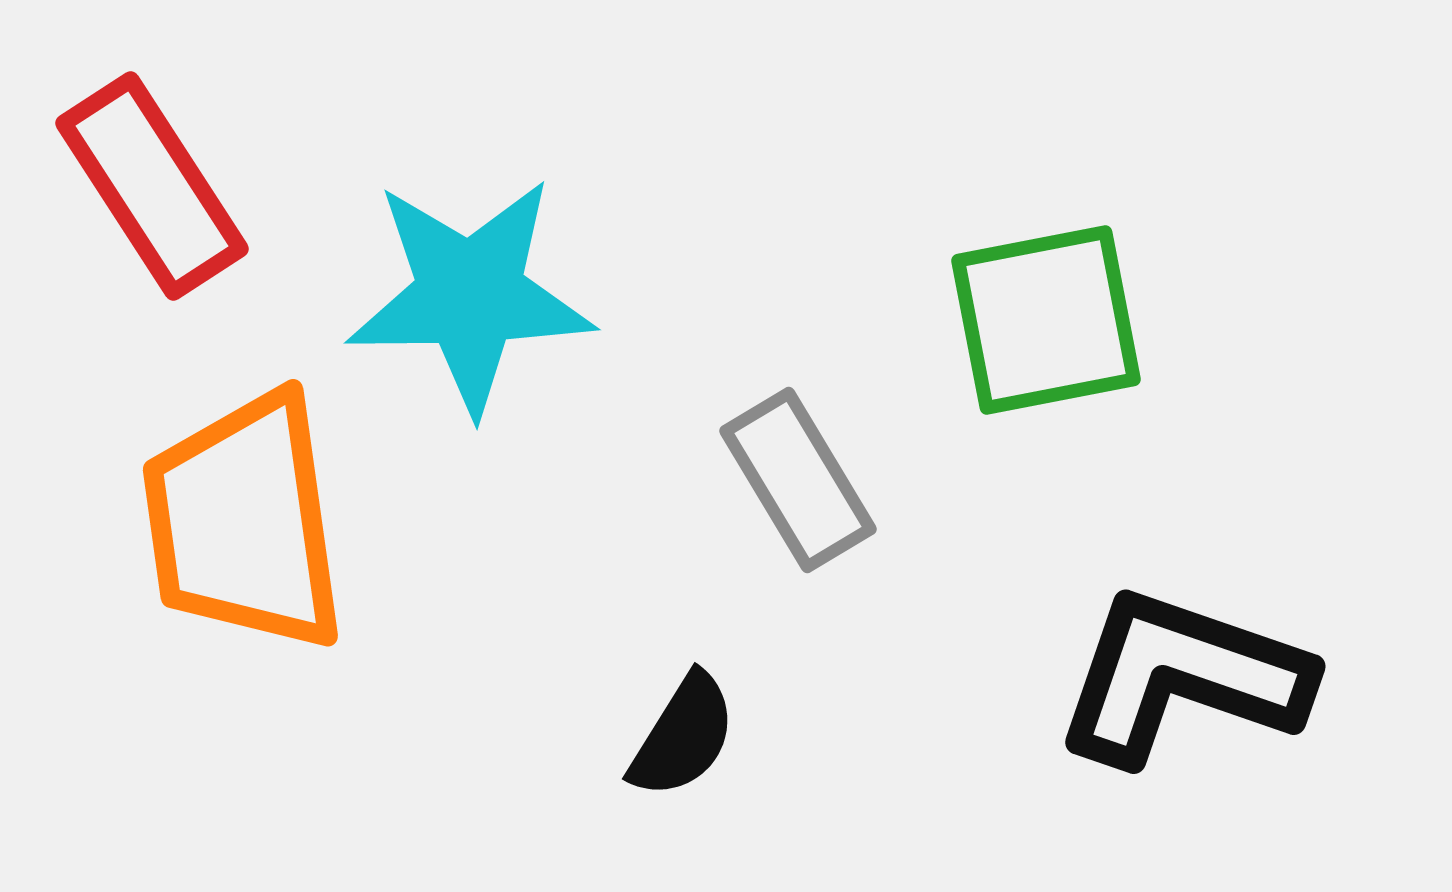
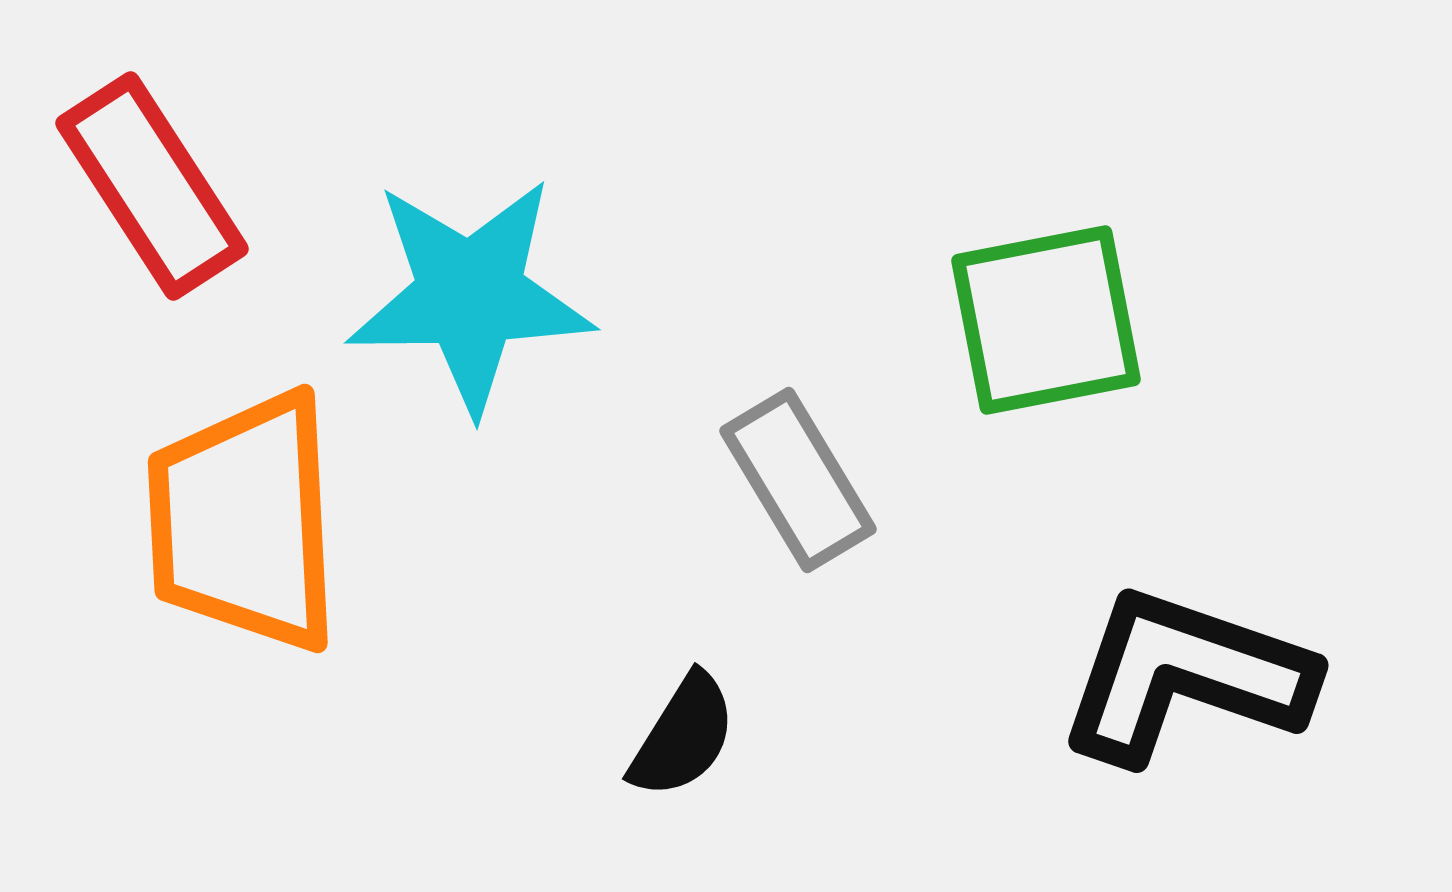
orange trapezoid: rotated 5 degrees clockwise
black L-shape: moved 3 px right, 1 px up
